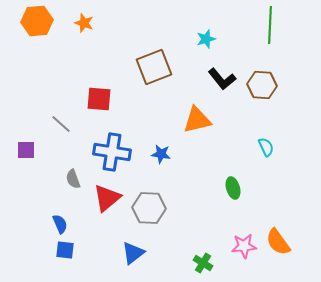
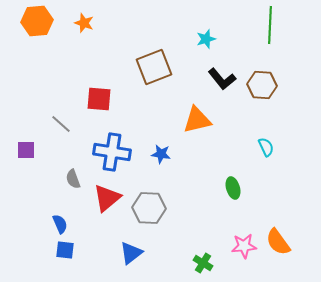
blue triangle: moved 2 px left
